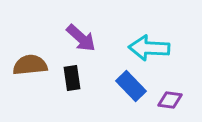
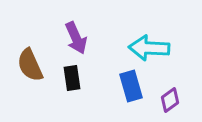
purple arrow: moved 5 px left; rotated 24 degrees clockwise
brown semicircle: rotated 108 degrees counterclockwise
blue rectangle: rotated 28 degrees clockwise
purple diamond: rotated 45 degrees counterclockwise
